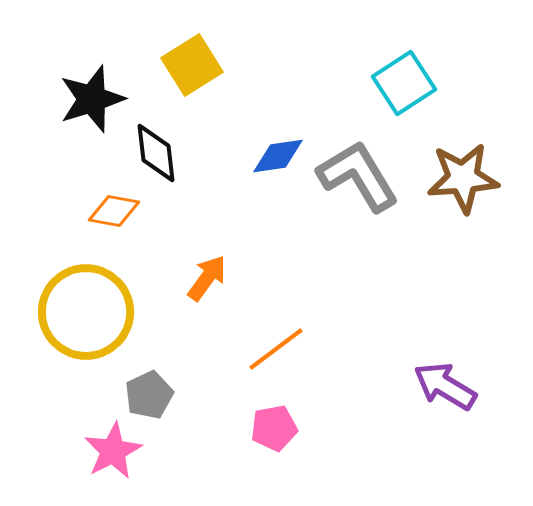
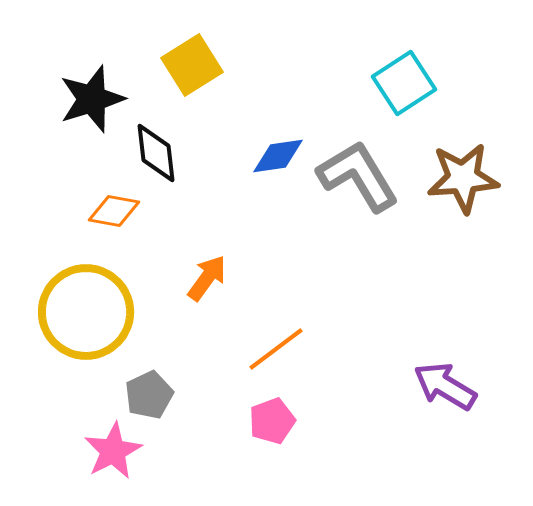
pink pentagon: moved 2 px left, 7 px up; rotated 9 degrees counterclockwise
